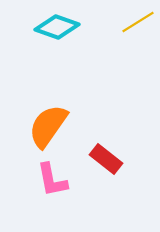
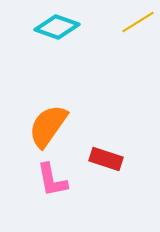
red rectangle: rotated 20 degrees counterclockwise
